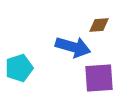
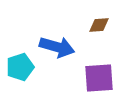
blue arrow: moved 16 px left
cyan pentagon: moved 1 px right, 1 px up
